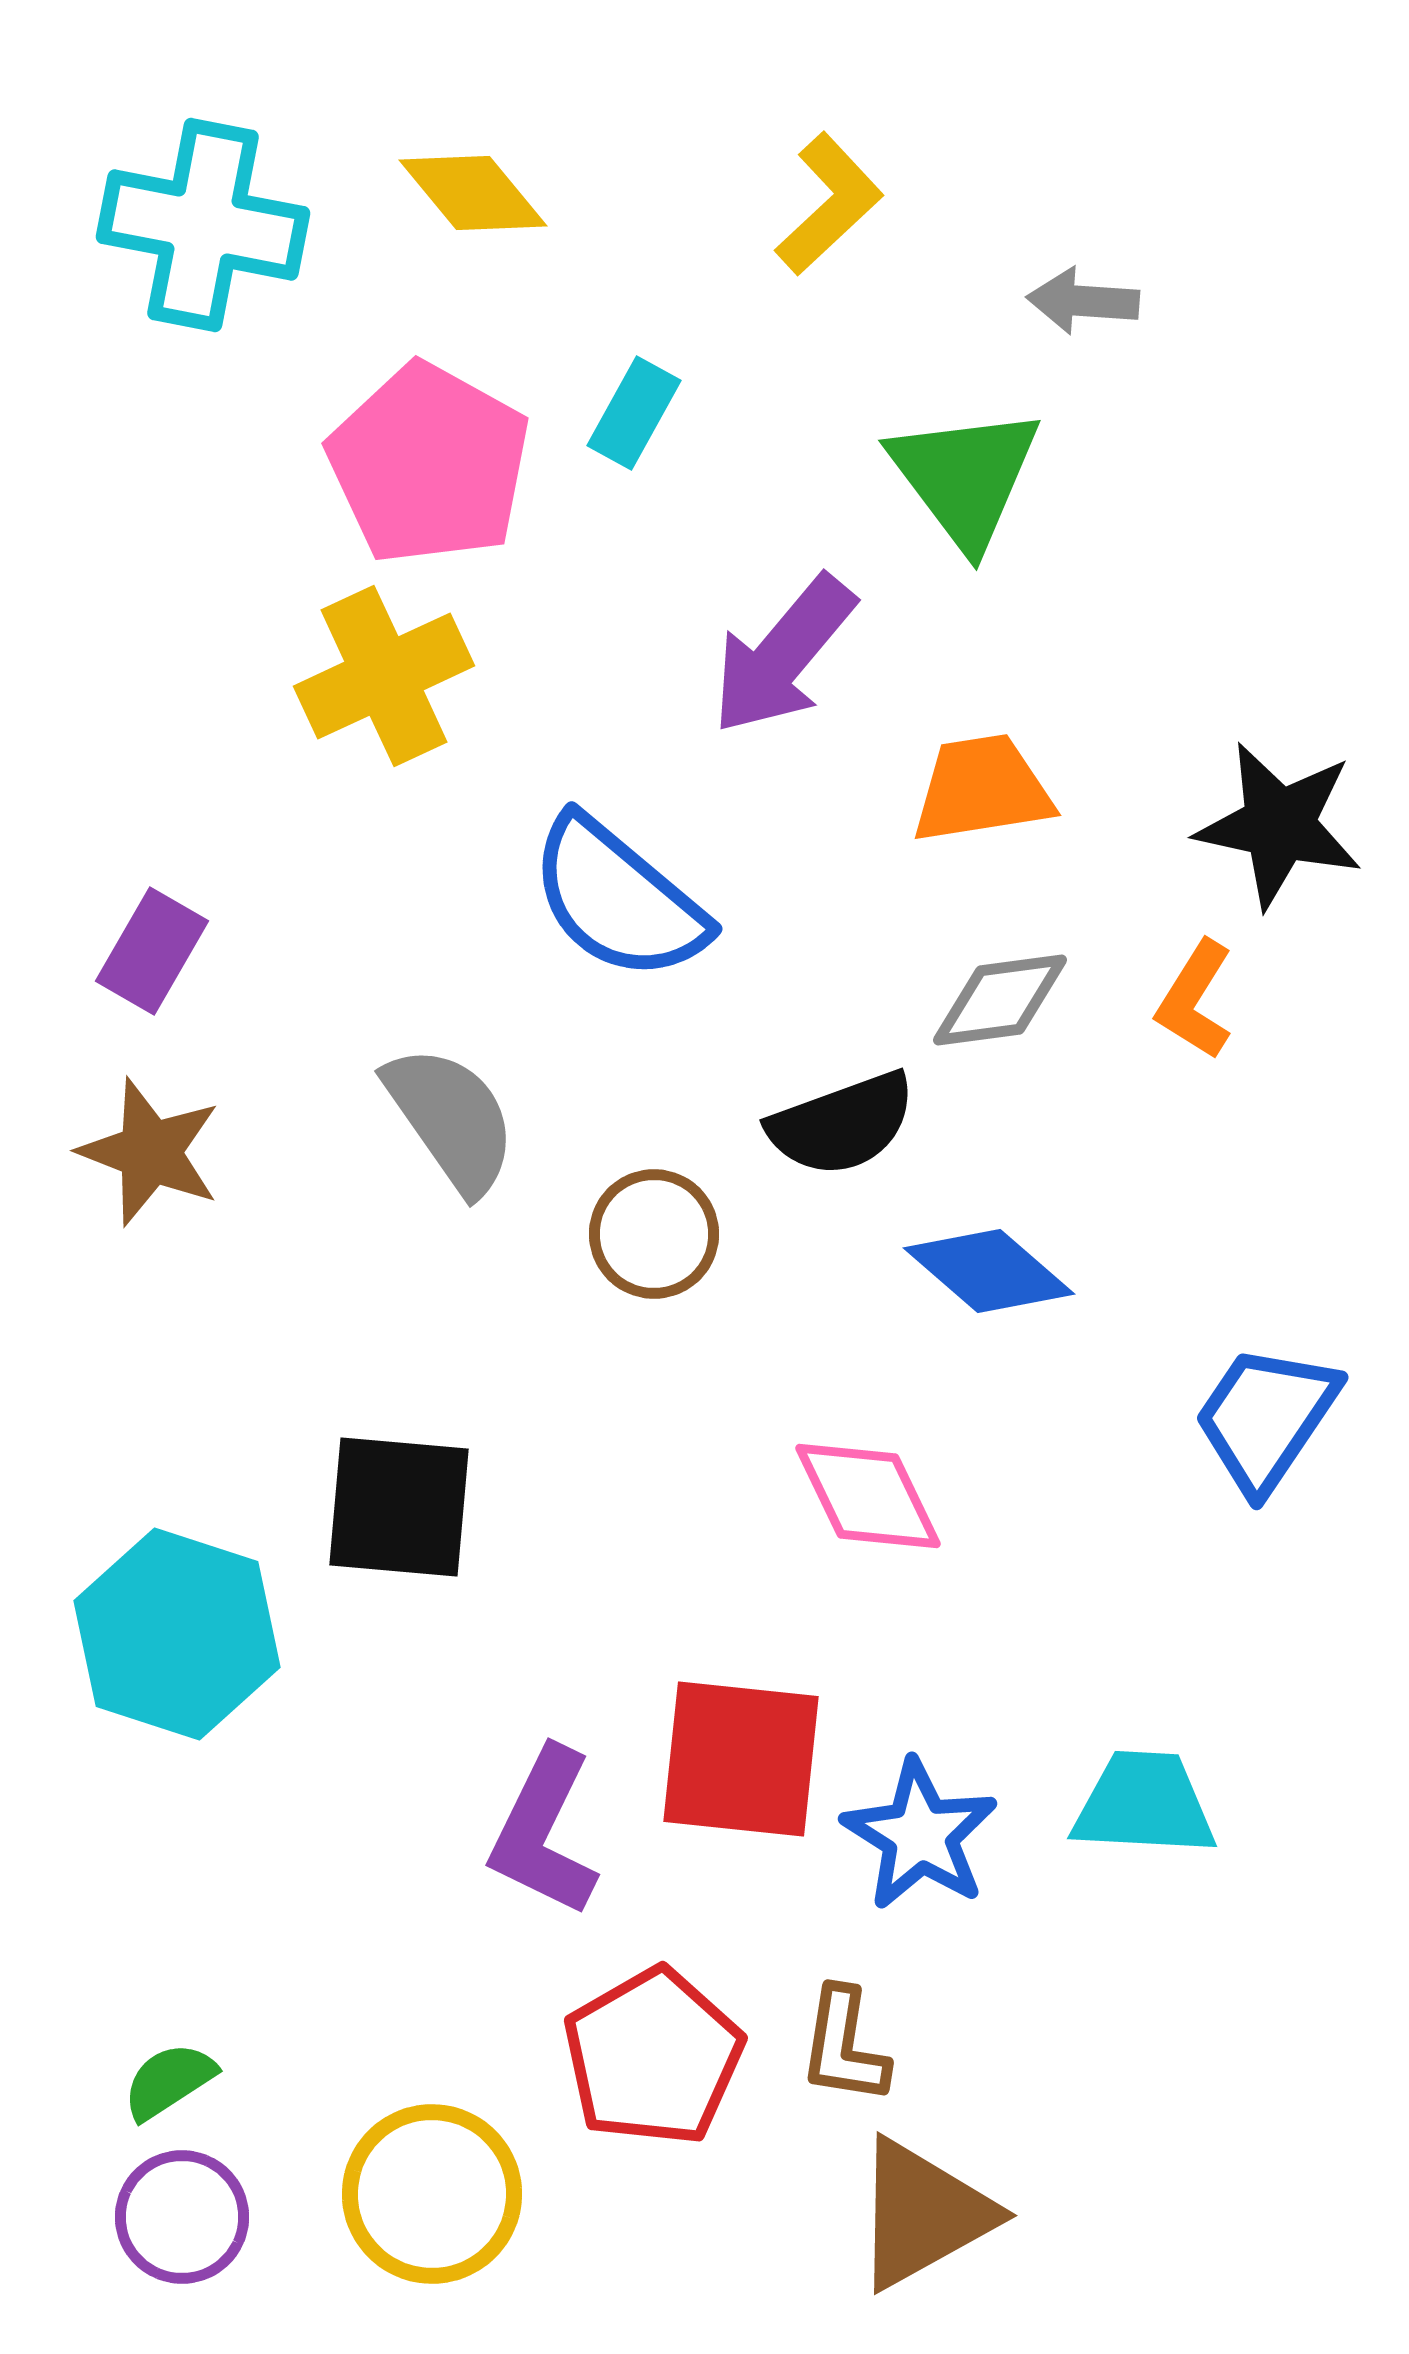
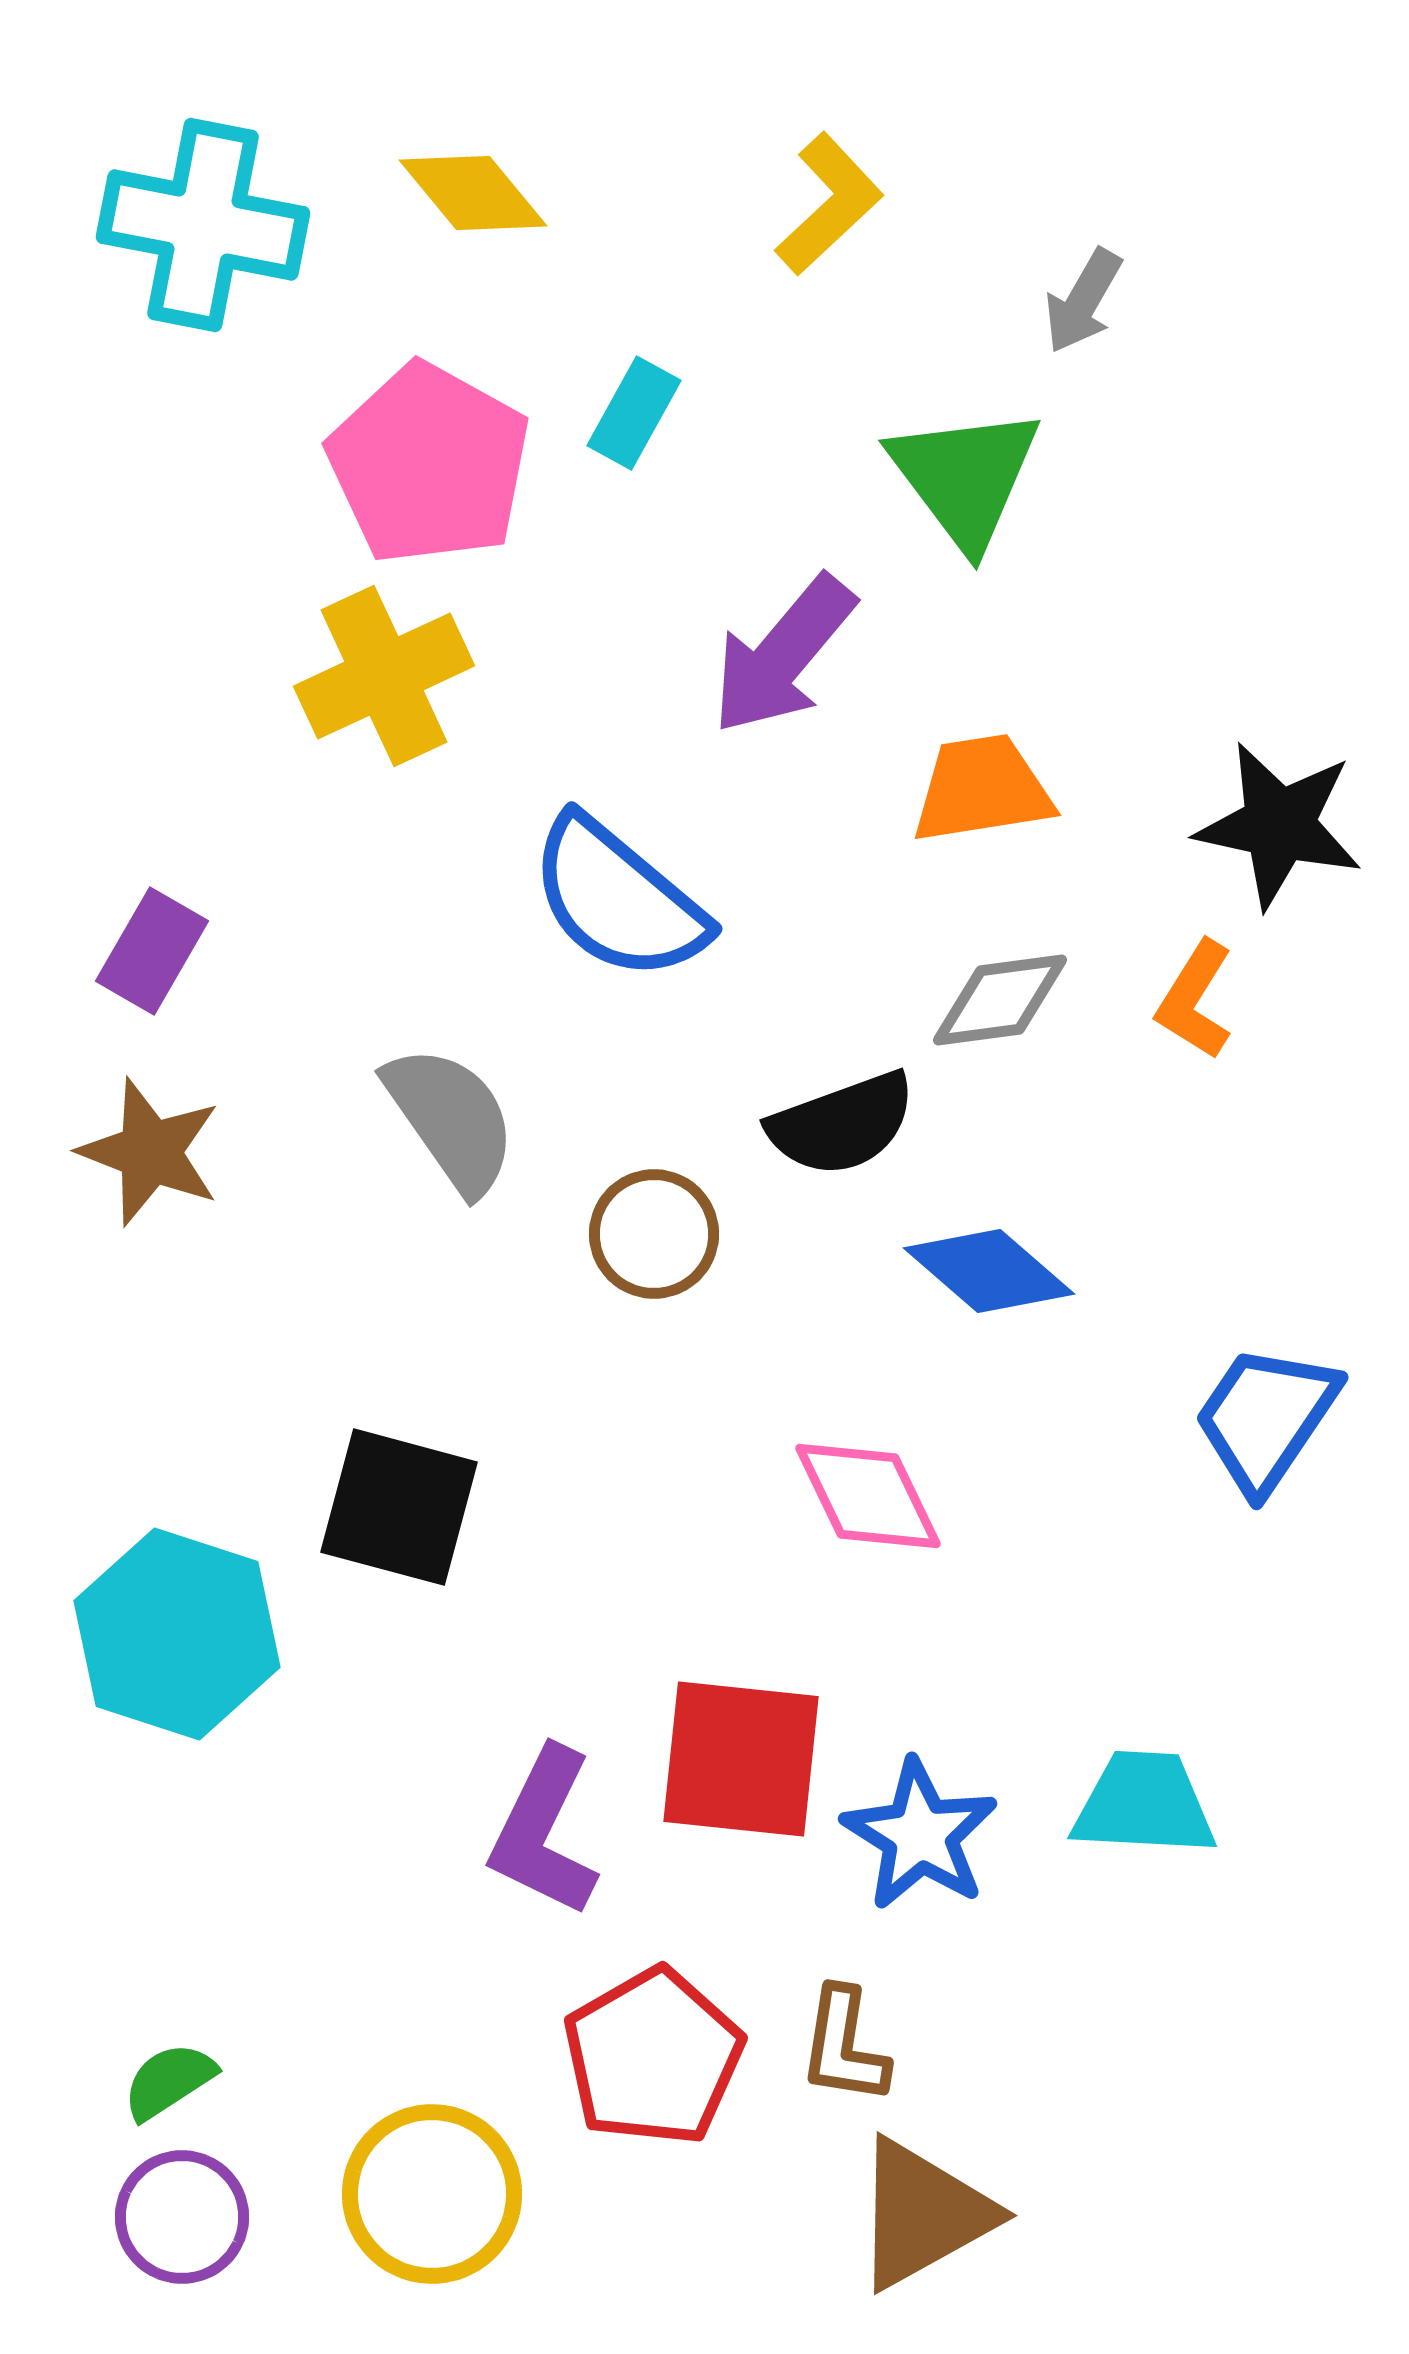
gray arrow: rotated 64 degrees counterclockwise
black square: rotated 10 degrees clockwise
